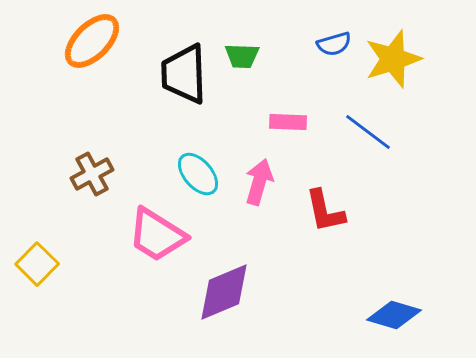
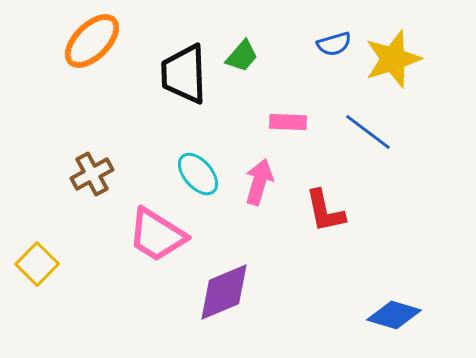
green trapezoid: rotated 51 degrees counterclockwise
